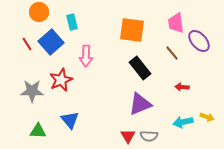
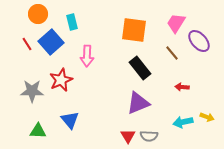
orange circle: moved 1 px left, 2 px down
pink trapezoid: rotated 40 degrees clockwise
orange square: moved 2 px right
pink arrow: moved 1 px right
purple triangle: moved 2 px left, 1 px up
